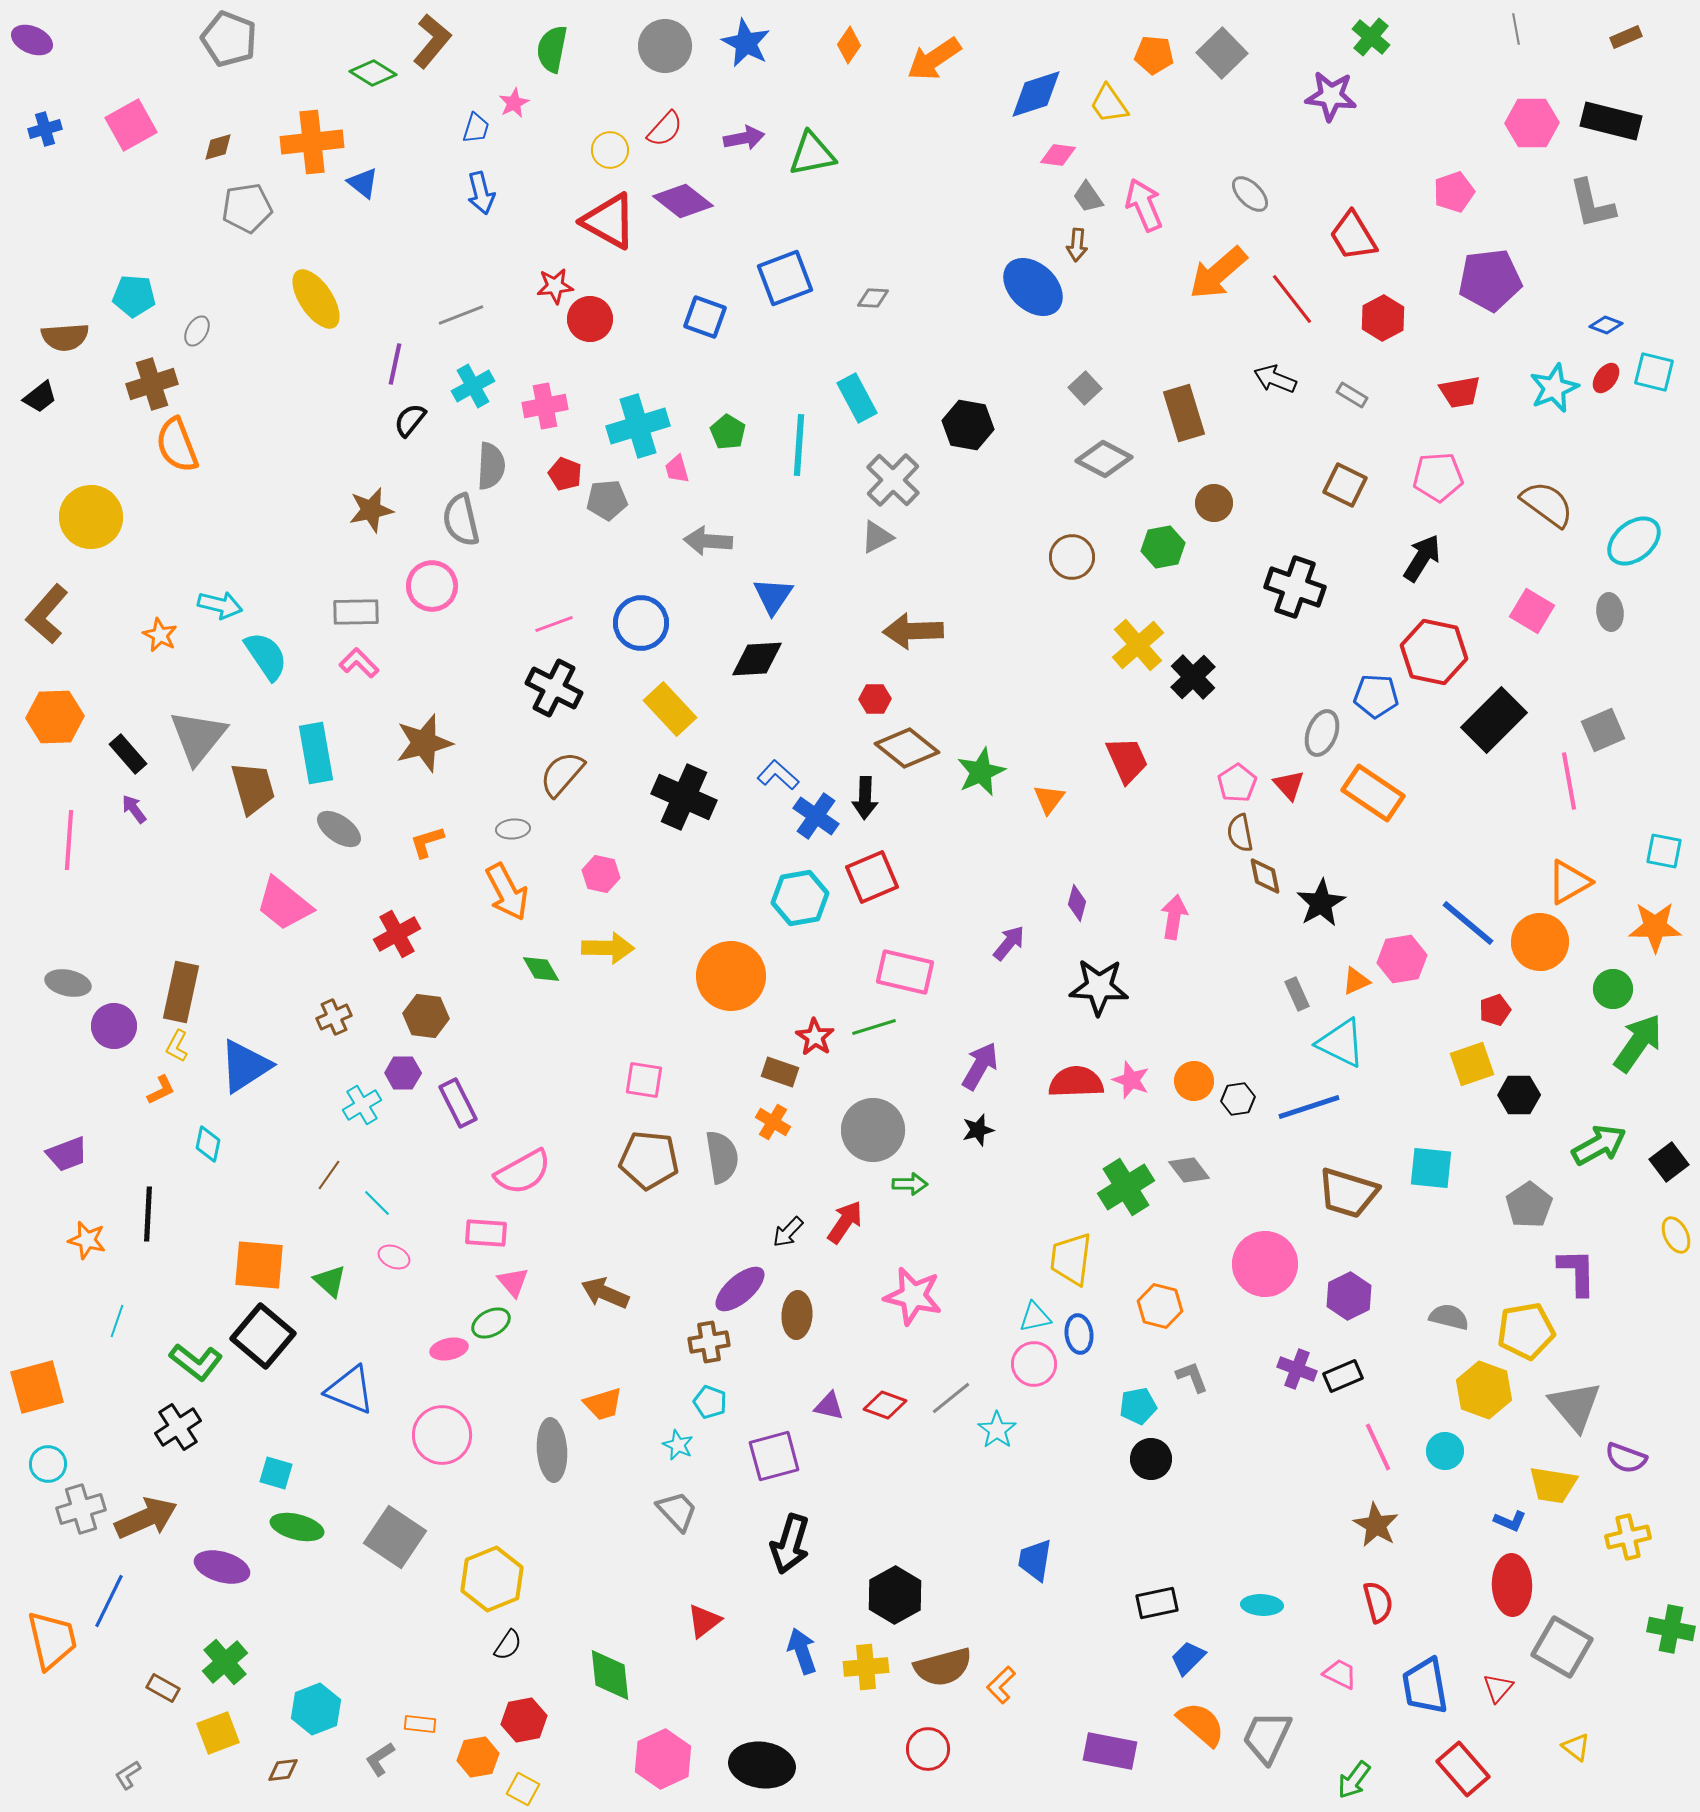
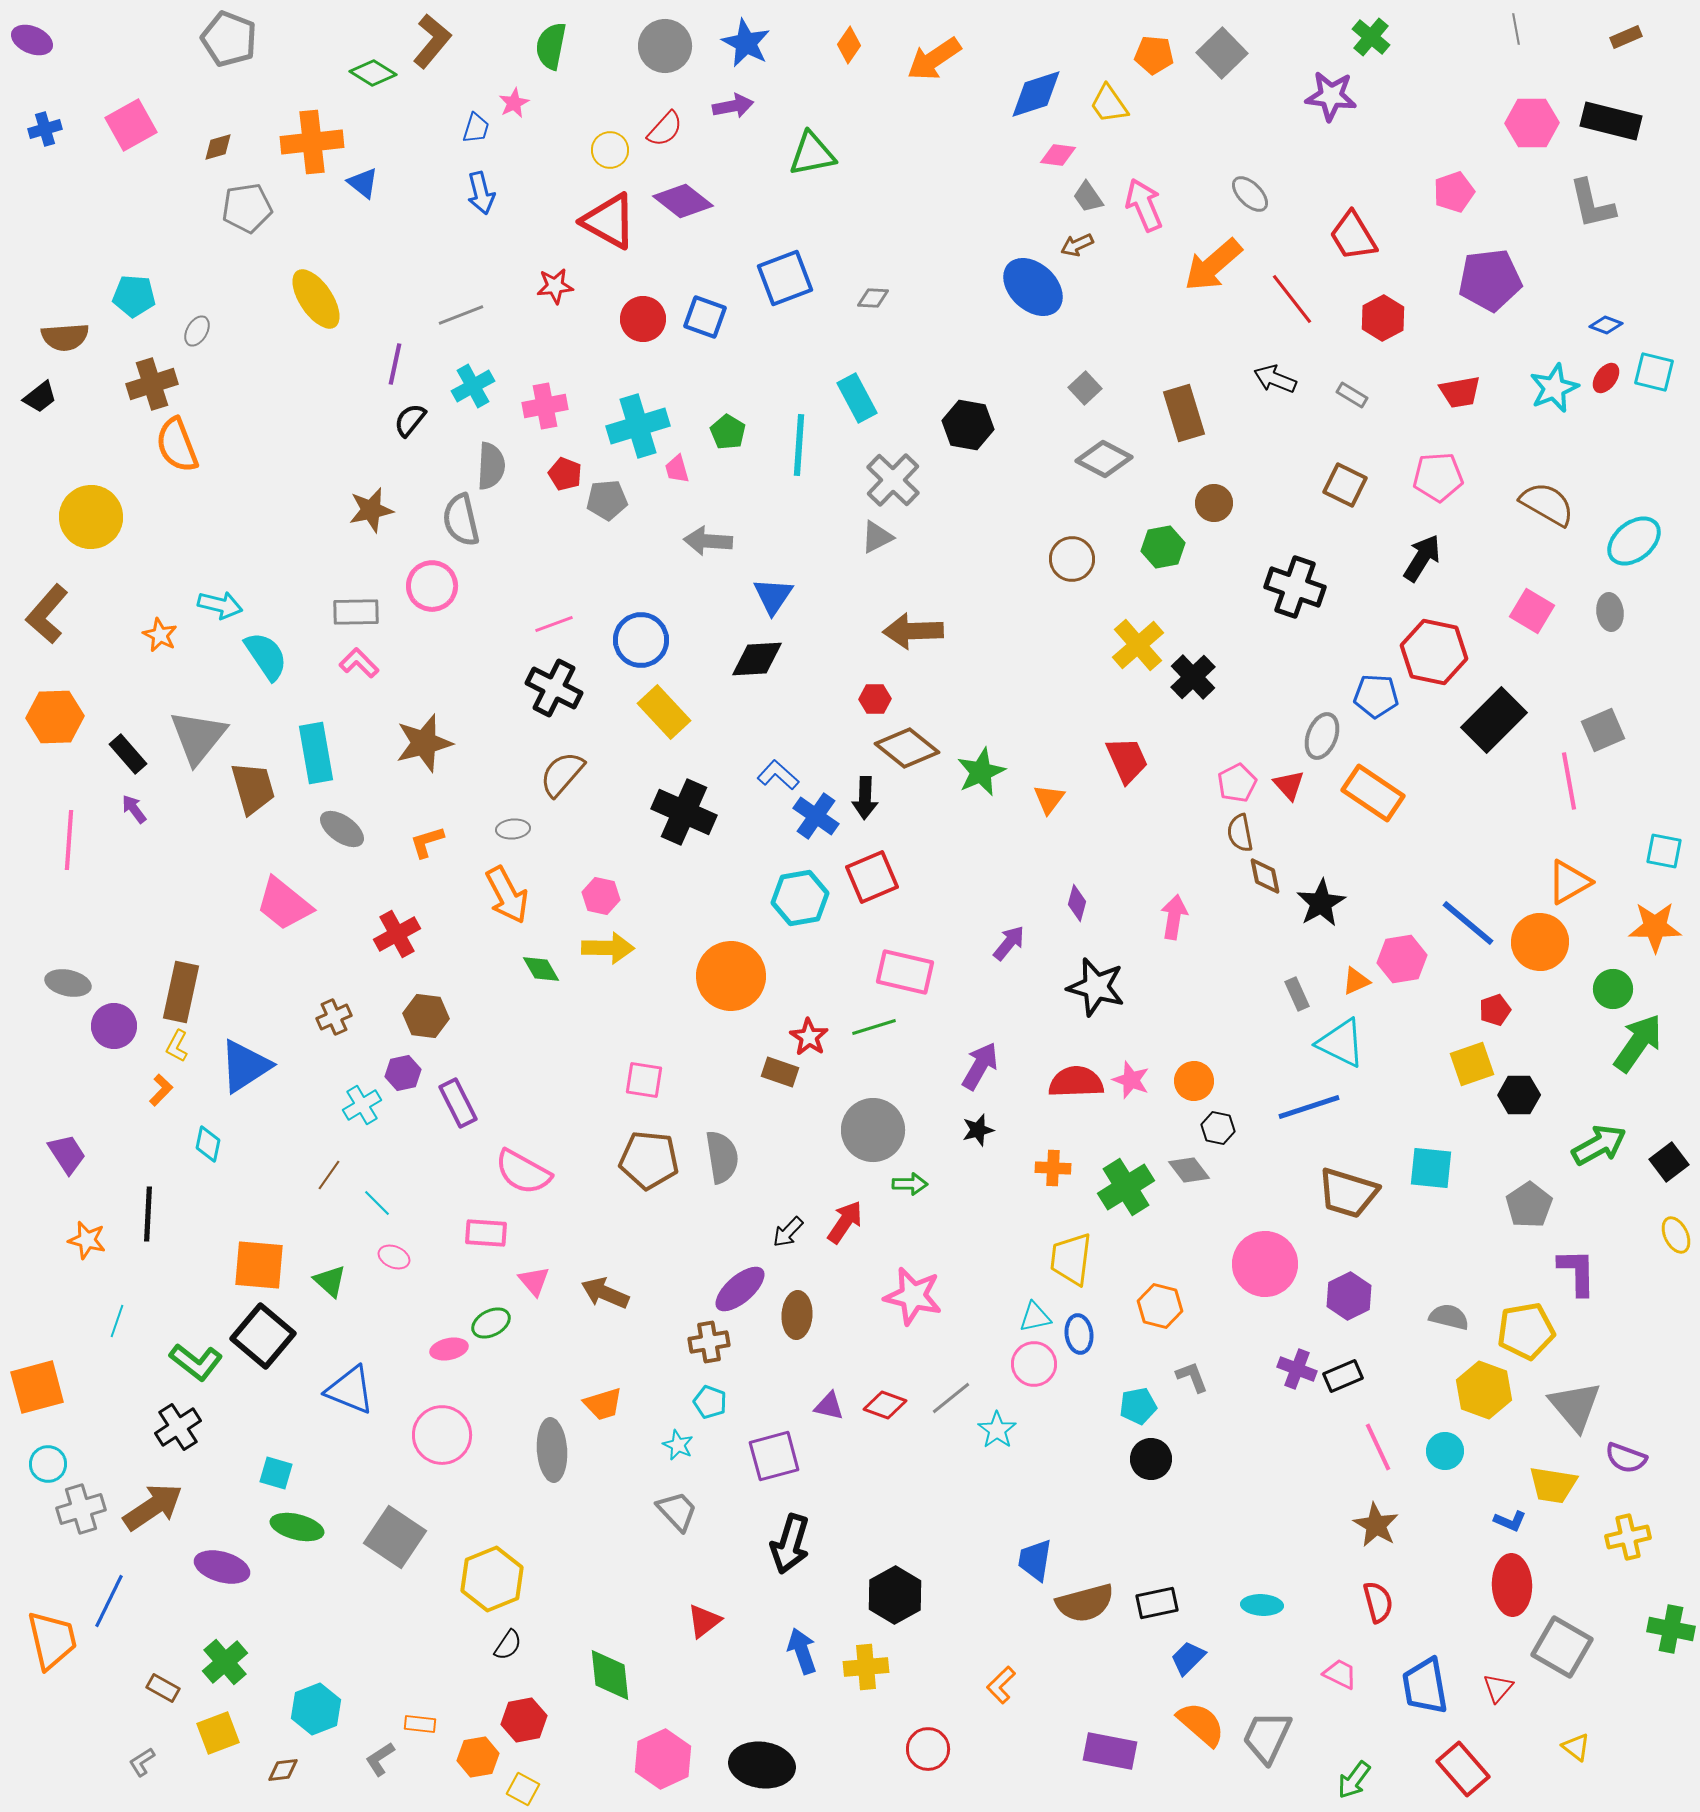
green semicircle at (552, 49): moved 1 px left, 3 px up
purple arrow at (744, 138): moved 11 px left, 32 px up
brown arrow at (1077, 245): rotated 60 degrees clockwise
orange arrow at (1218, 273): moved 5 px left, 8 px up
red circle at (590, 319): moved 53 px right
brown semicircle at (1547, 504): rotated 6 degrees counterclockwise
brown circle at (1072, 557): moved 2 px down
blue circle at (641, 623): moved 17 px down
yellow rectangle at (670, 709): moved 6 px left, 3 px down
gray ellipse at (1322, 733): moved 3 px down
pink pentagon at (1237, 783): rotated 6 degrees clockwise
black cross at (684, 797): moved 15 px down
gray ellipse at (339, 829): moved 3 px right
pink hexagon at (601, 874): moved 22 px down
orange arrow at (507, 892): moved 3 px down
black star at (1099, 987): moved 3 px left; rotated 12 degrees clockwise
red star at (815, 1037): moved 6 px left
purple hexagon at (403, 1073): rotated 12 degrees counterclockwise
orange L-shape at (161, 1090): rotated 20 degrees counterclockwise
black hexagon at (1238, 1099): moved 20 px left, 29 px down; rotated 20 degrees clockwise
orange cross at (773, 1122): moved 280 px right, 46 px down; rotated 28 degrees counterclockwise
purple trapezoid at (67, 1154): rotated 102 degrees counterclockwise
pink semicircle at (523, 1172): rotated 58 degrees clockwise
pink triangle at (513, 1282): moved 21 px right, 1 px up
brown arrow at (146, 1518): moved 7 px right, 11 px up; rotated 10 degrees counterclockwise
brown semicircle at (943, 1667): moved 142 px right, 64 px up
gray L-shape at (128, 1775): moved 14 px right, 13 px up
